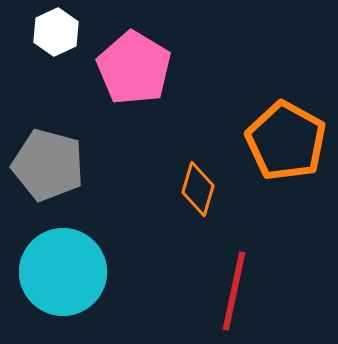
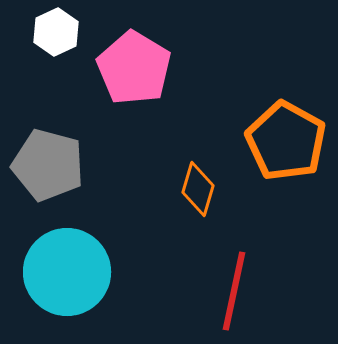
cyan circle: moved 4 px right
